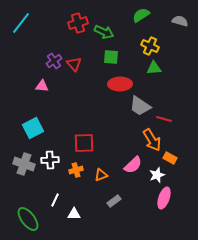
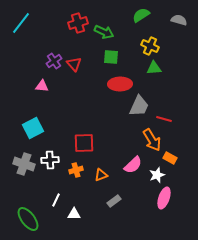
gray semicircle: moved 1 px left, 1 px up
gray trapezoid: moved 1 px left; rotated 100 degrees counterclockwise
white line: moved 1 px right
